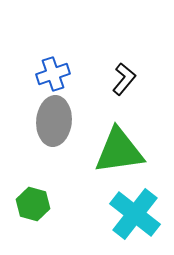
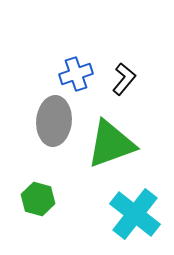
blue cross: moved 23 px right
green triangle: moved 8 px left, 7 px up; rotated 12 degrees counterclockwise
green hexagon: moved 5 px right, 5 px up
